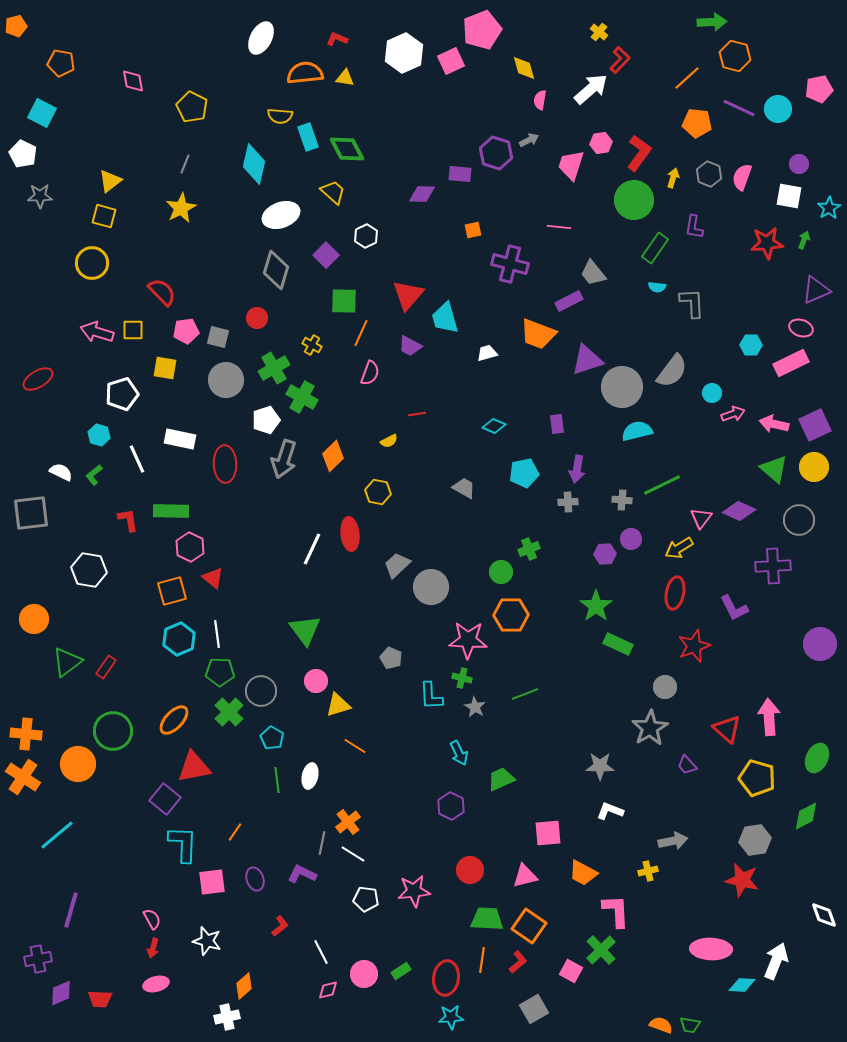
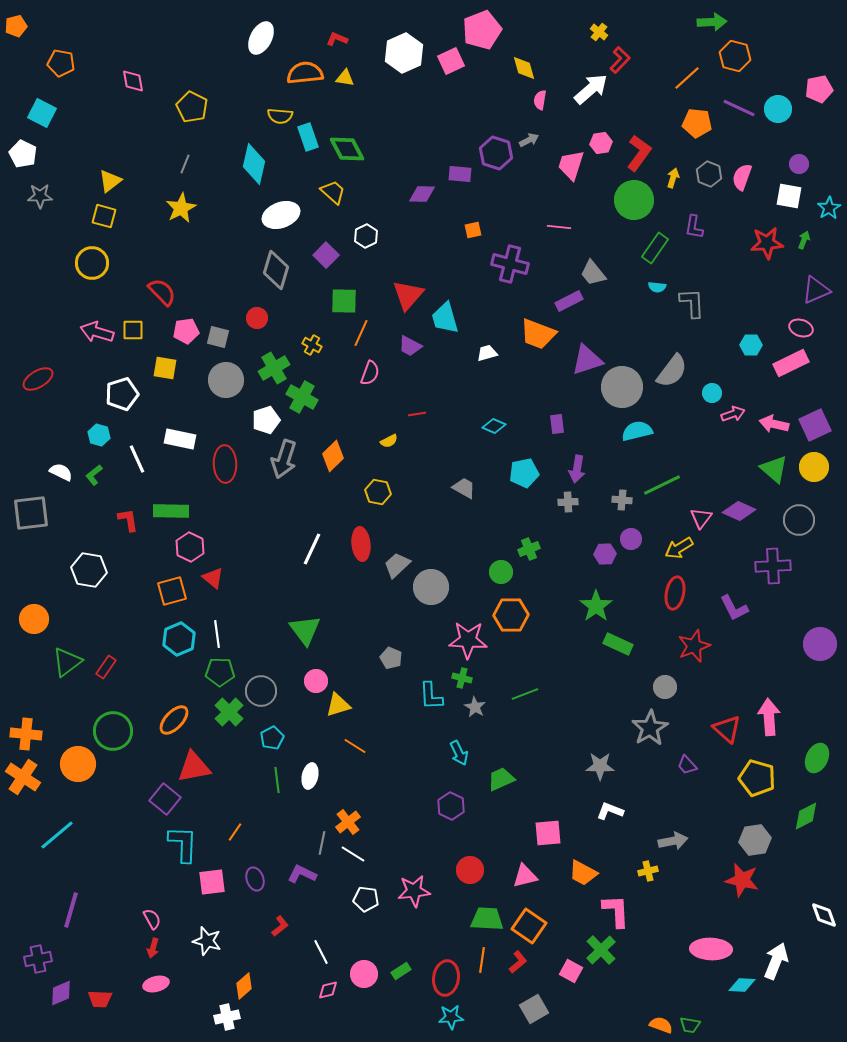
red ellipse at (350, 534): moved 11 px right, 10 px down
cyan pentagon at (272, 738): rotated 15 degrees clockwise
